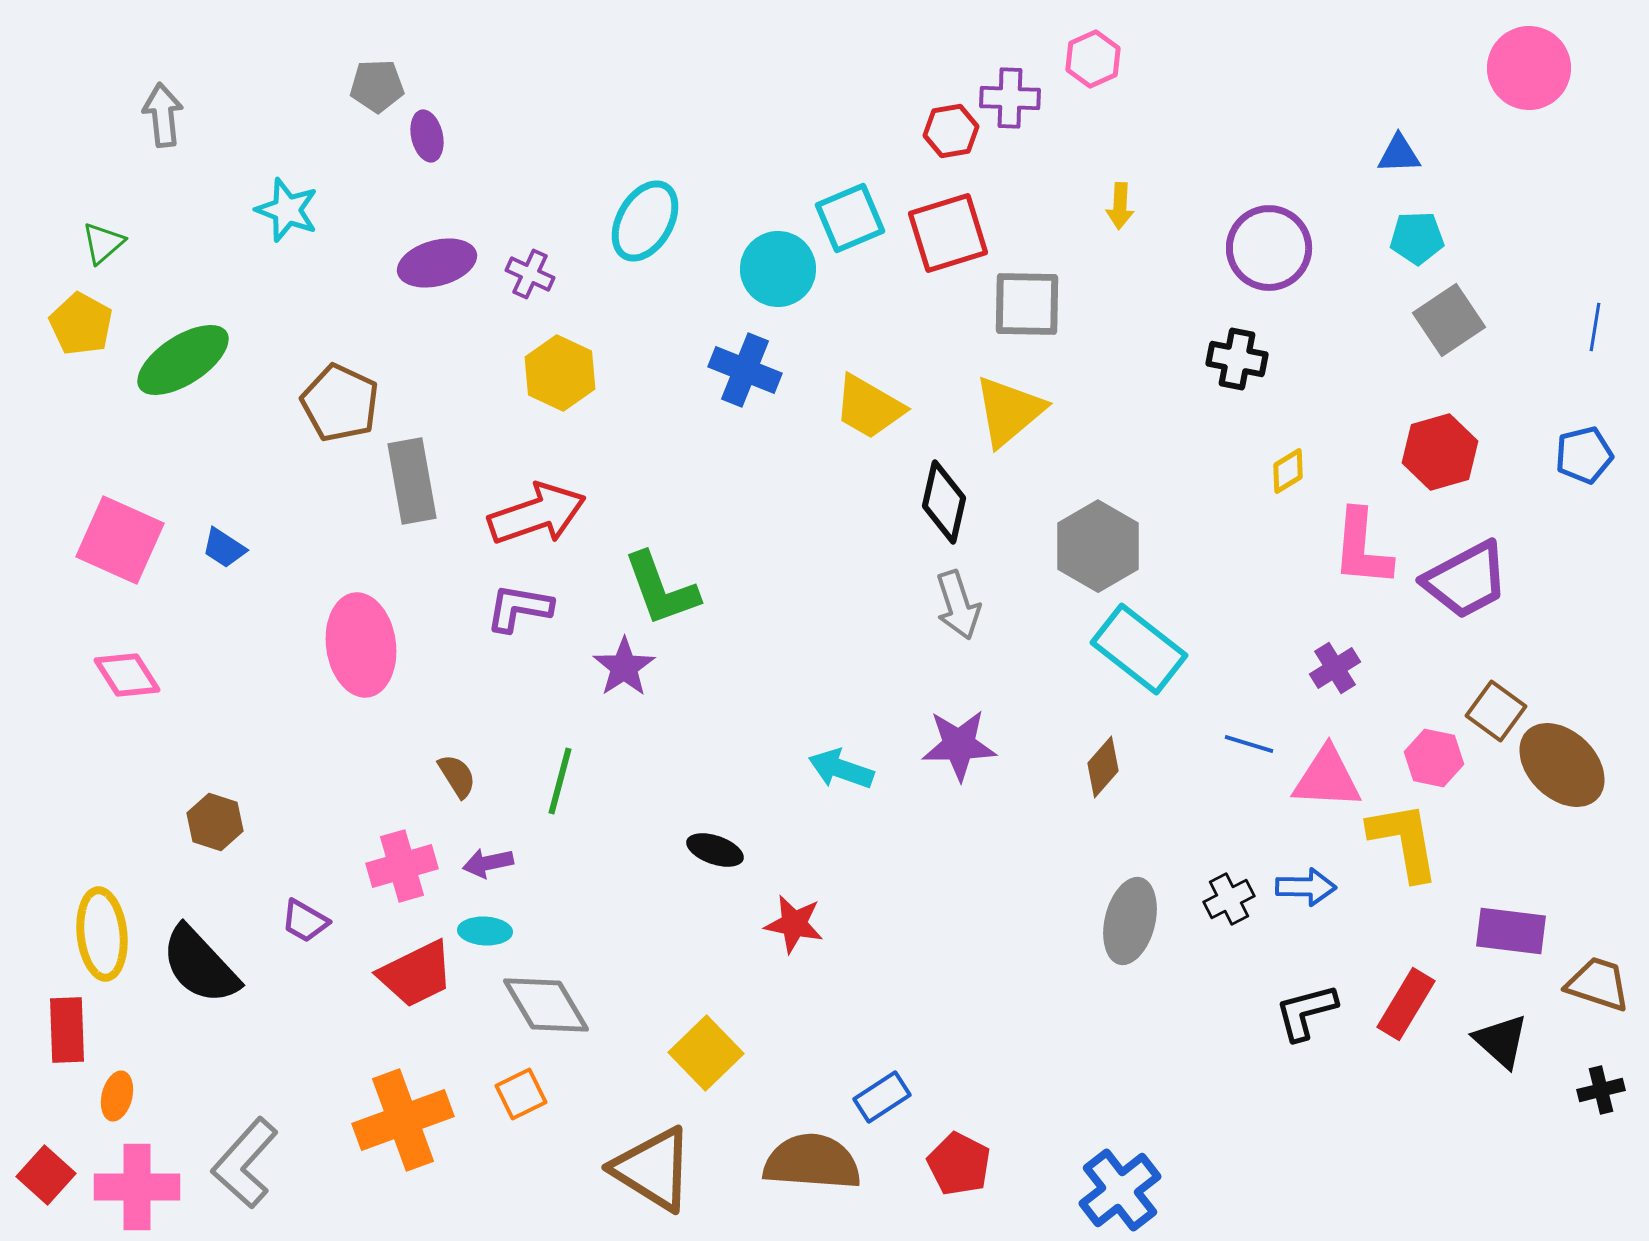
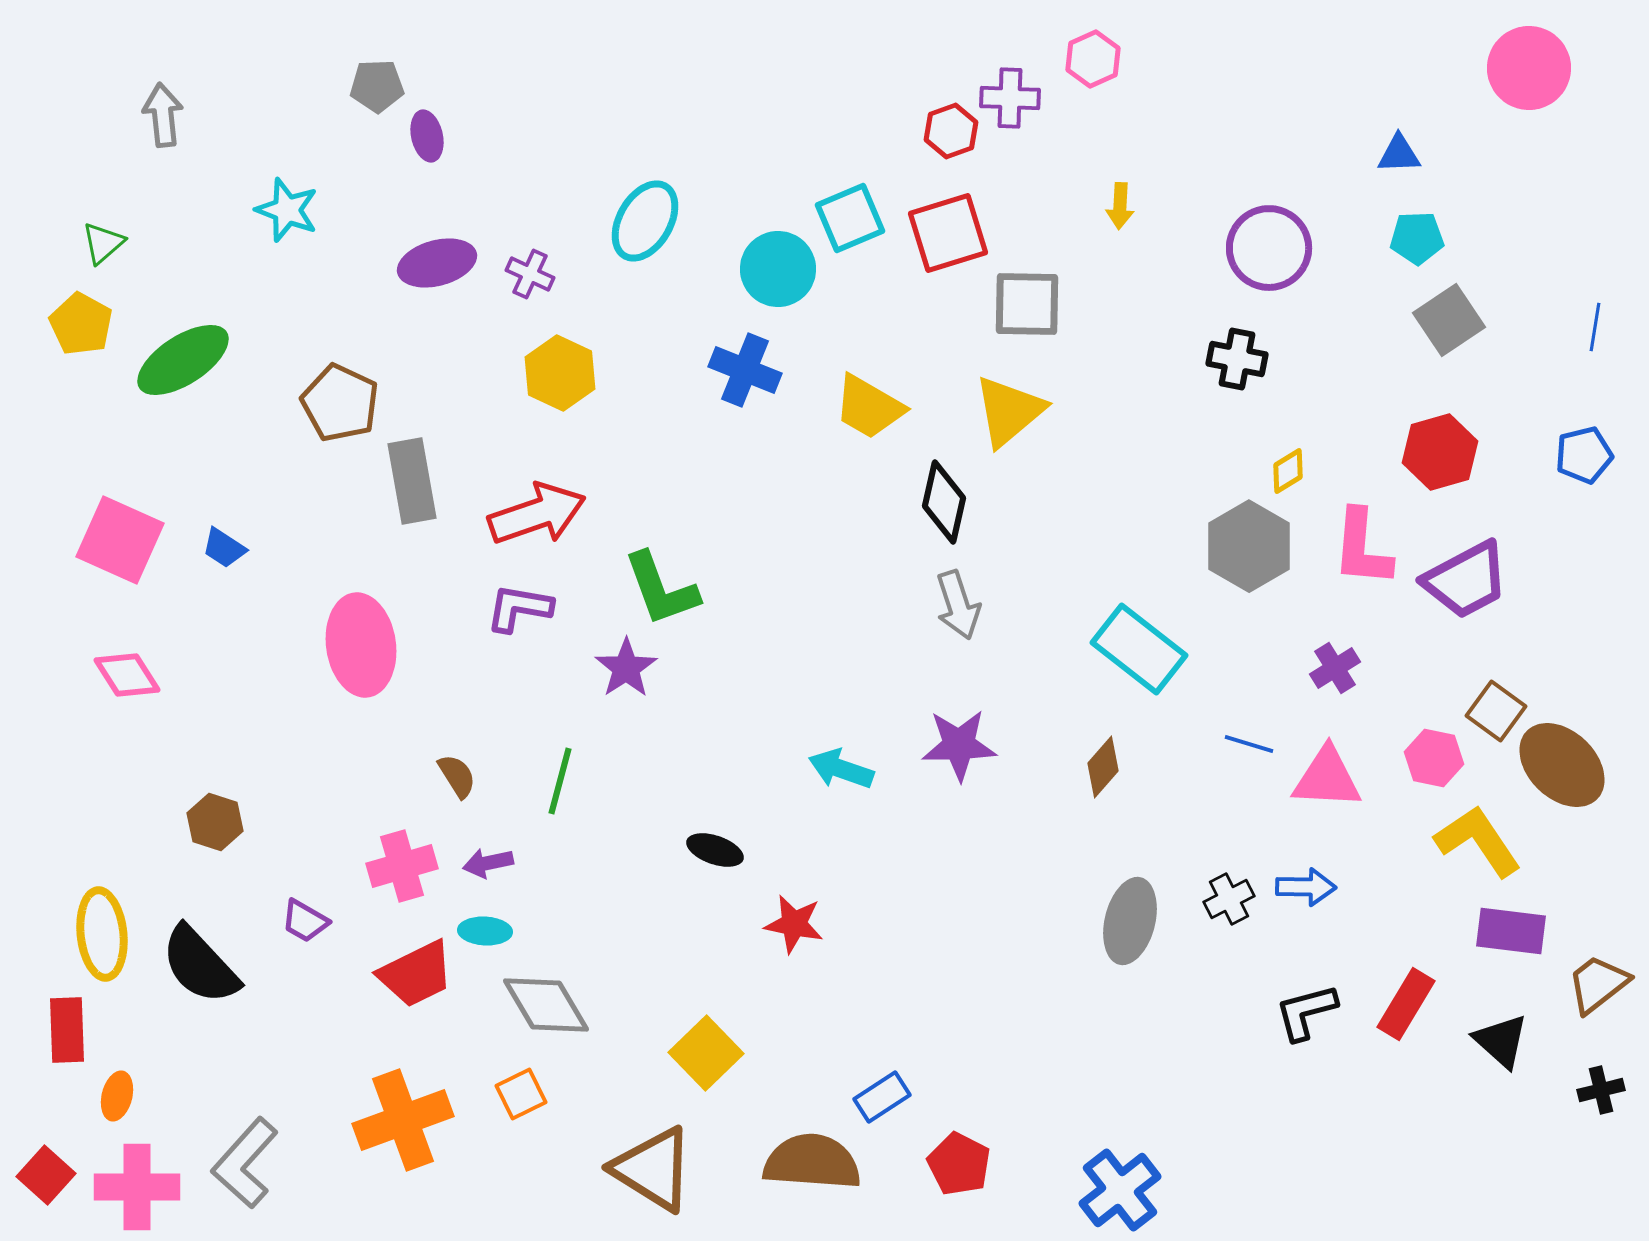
red hexagon at (951, 131): rotated 10 degrees counterclockwise
gray hexagon at (1098, 546): moved 151 px right
purple star at (624, 667): moved 2 px right, 1 px down
yellow L-shape at (1404, 841): moved 74 px right; rotated 24 degrees counterclockwise
brown trapezoid at (1598, 984): rotated 56 degrees counterclockwise
